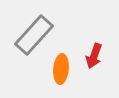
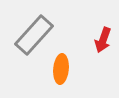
red arrow: moved 9 px right, 16 px up
